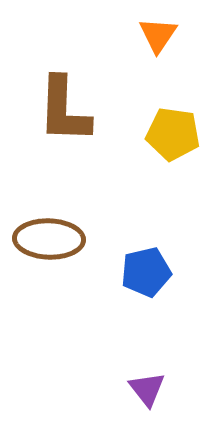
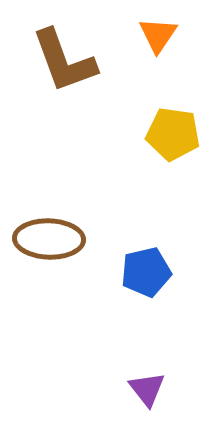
brown L-shape: moved 49 px up; rotated 22 degrees counterclockwise
